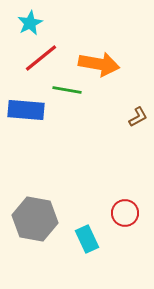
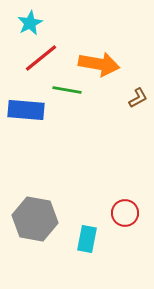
brown L-shape: moved 19 px up
cyan rectangle: rotated 36 degrees clockwise
